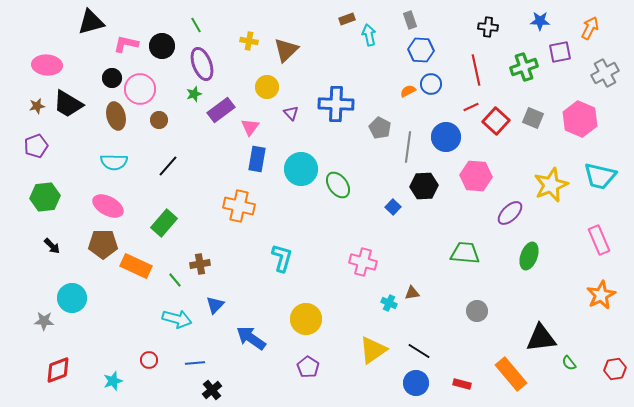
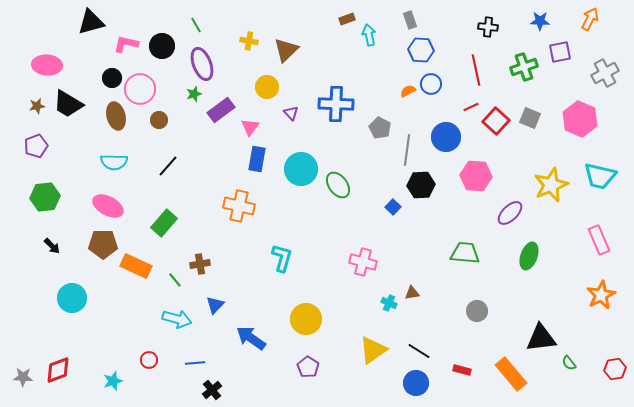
orange arrow at (590, 28): moved 9 px up
gray square at (533, 118): moved 3 px left
gray line at (408, 147): moved 1 px left, 3 px down
black hexagon at (424, 186): moved 3 px left, 1 px up
gray star at (44, 321): moved 21 px left, 56 px down
red rectangle at (462, 384): moved 14 px up
